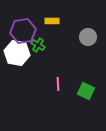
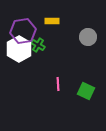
white hexagon: moved 2 px right, 4 px up; rotated 20 degrees clockwise
